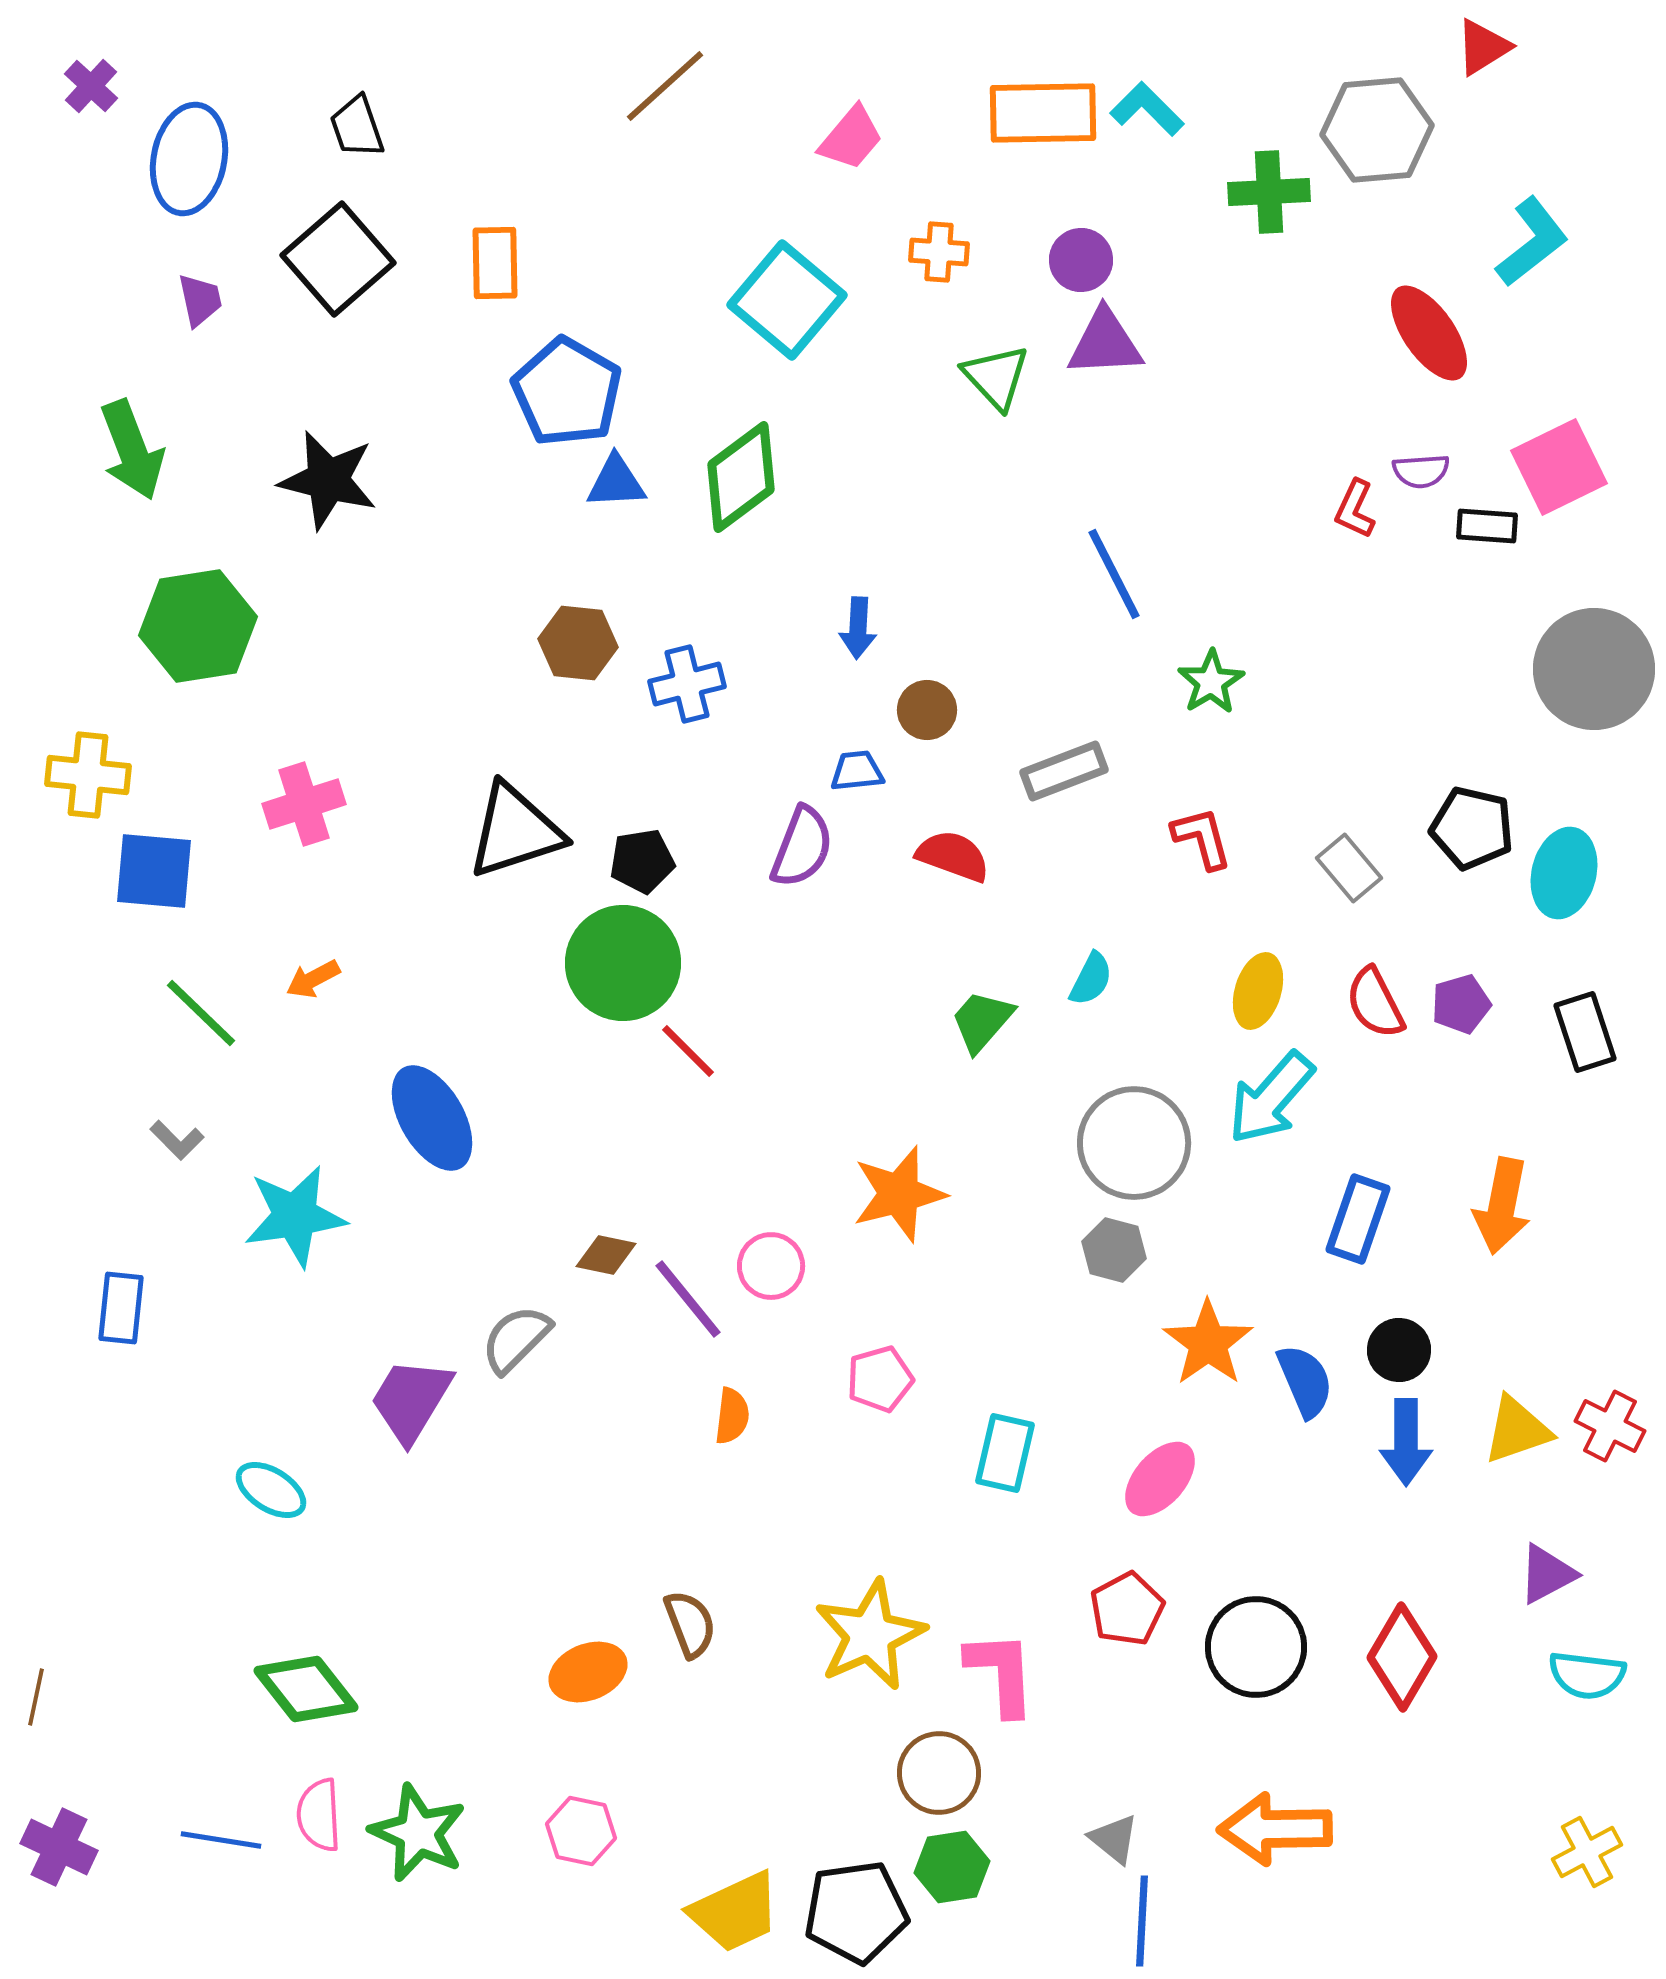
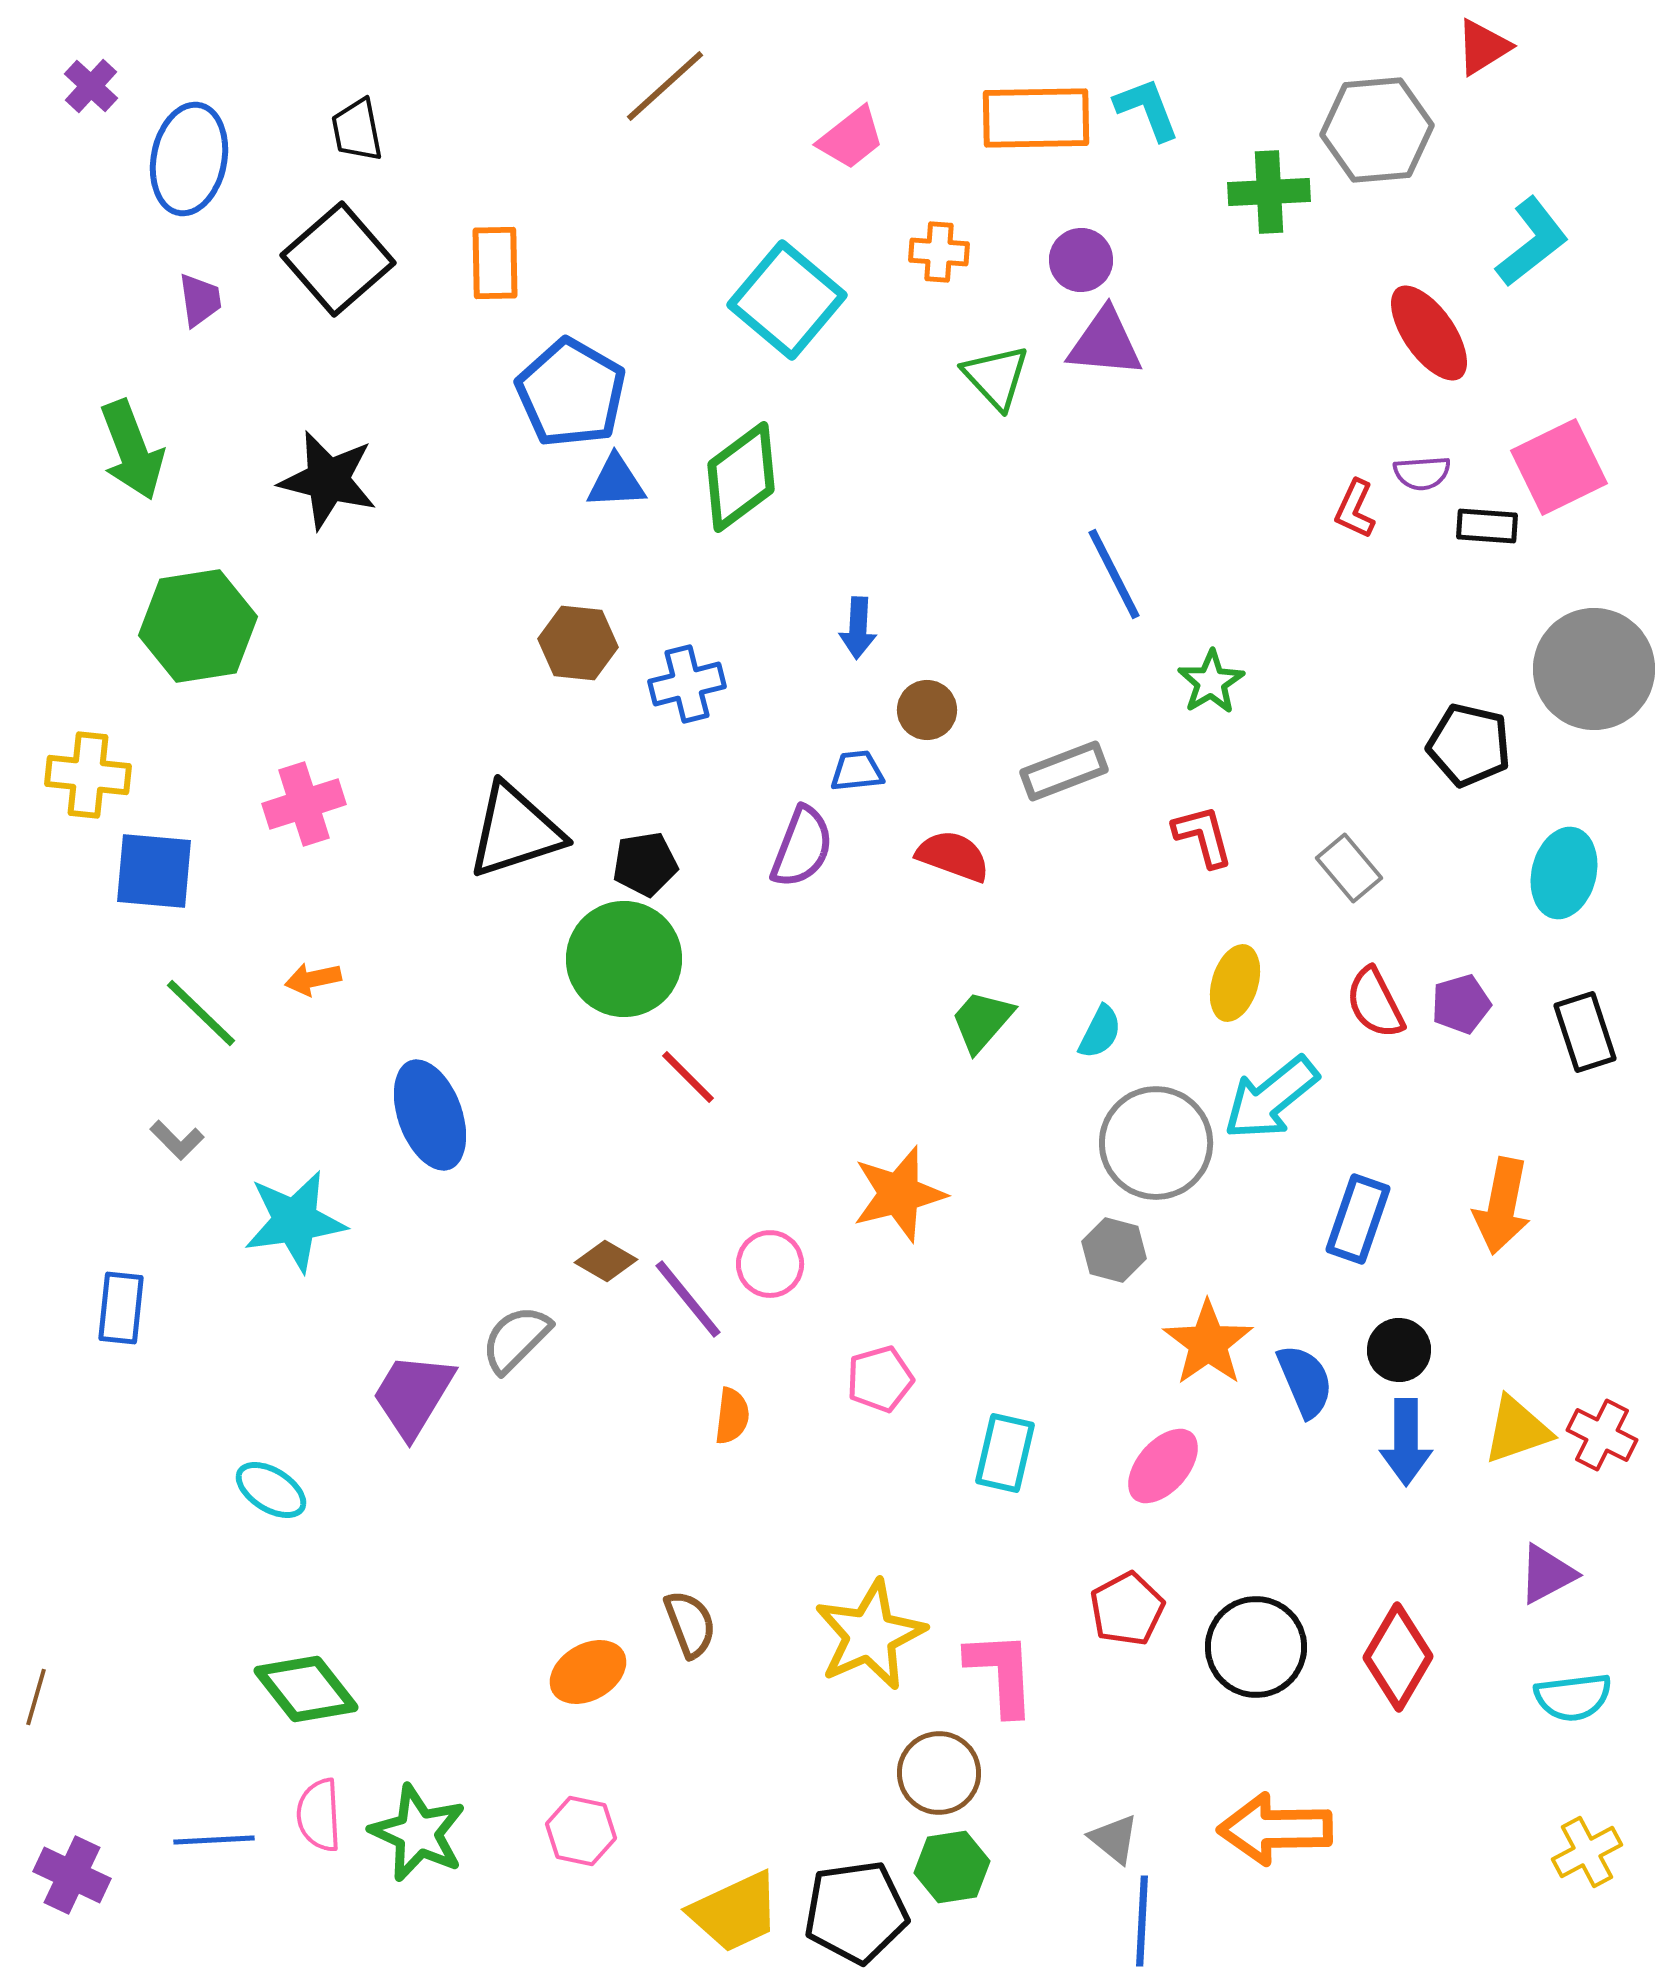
cyan L-shape at (1147, 109): rotated 24 degrees clockwise
orange rectangle at (1043, 113): moved 7 px left, 5 px down
black trapezoid at (357, 127): moved 3 px down; rotated 8 degrees clockwise
pink trapezoid at (851, 138): rotated 12 degrees clockwise
purple trapezoid at (200, 300): rotated 4 degrees clockwise
purple triangle at (1105, 343): rotated 8 degrees clockwise
blue pentagon at (567, 392): moved 4 px right, 1 px down
purple semicircle at (1421, 471): moved 1 px right, 2 px down
black pentagon at (1472, 828): moved 3 px left, 83 px up
red L-shape at (1202, 838): moved 1 px right, 2 px up
black pentagon at (642, 861): moved 3 px right, 3 px down
green circle at (623, 963): moved 1 px right, 4 px up
orange arrow at (313, 979): rotated 16 degrees clockwise
cyan semicircle at (1091, 979): moved 9 px right, 53 px down
yellow ellipse at (1258, 991): moved 23 px left, 8 px up
red line at (688, 1051): moved 26 px down
cyan arrow at (1271, 1098): rotated 10 degrees clockwise
blue ellipse at (432, 1118): moved 2 px left, 3 px up; rotated 10 degrees clockwise
gray circle at (1134, 1143): moved 22 px right
cyan star at (295, 1216): moved 5 px down
brown diamond at (606, 1255): moved 6 px down; rotated 18 degrees clockwise
pink circle at (771, 1266): moved 1 px left, 2 px up
purple trapezoid at (411, 1400): moved 2 px right, 5 px up
red cross at (1610, 1426): moved 8 px left, 9 px down
pink ellipse at (1160, 1479): moved 3 px right, 13 px up
red diamond at (1402, 1657): moved 4 px left
orange ellipse at (588, 1672): rotated 8 degrees counterclockwise
cyan semicircle at (1587, 1675): moved 14 px left, 22 px down; rotated 14 degrees counterclockwise
brown line at (36, 1697): rotated 4 degrees clockwise
blue line at (221, 1840): moved 7 px left; rotated 12 degrees counterclockwise
purple cross at (59, 1847): moved 13 px right, 28 px down
